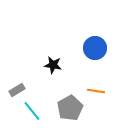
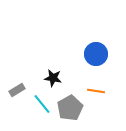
blue circle: moved 1 px right, 6 px down
black star: moved 13 px down
cyan line: moved 10 px right, 7 px up
